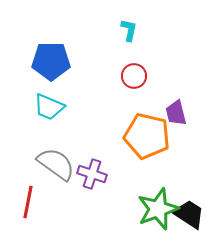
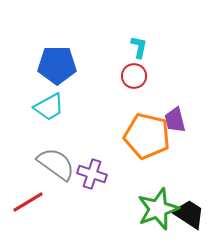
cyan L-shape: moved 10 px right, 17 px down
blue pentagon: moved 6 px right, 4 px down
cyan trapezoid: rotated 52 degrees counterclockwise
purple trapezoid: moved 1 px left, 7 px down
red line: rotated 48 degrees clockwise
